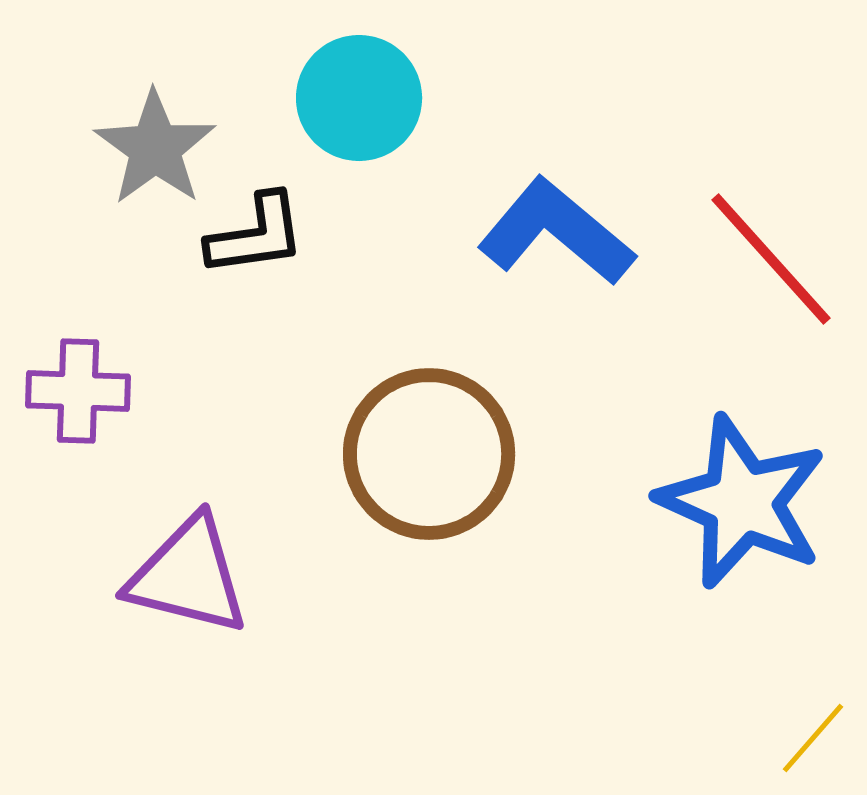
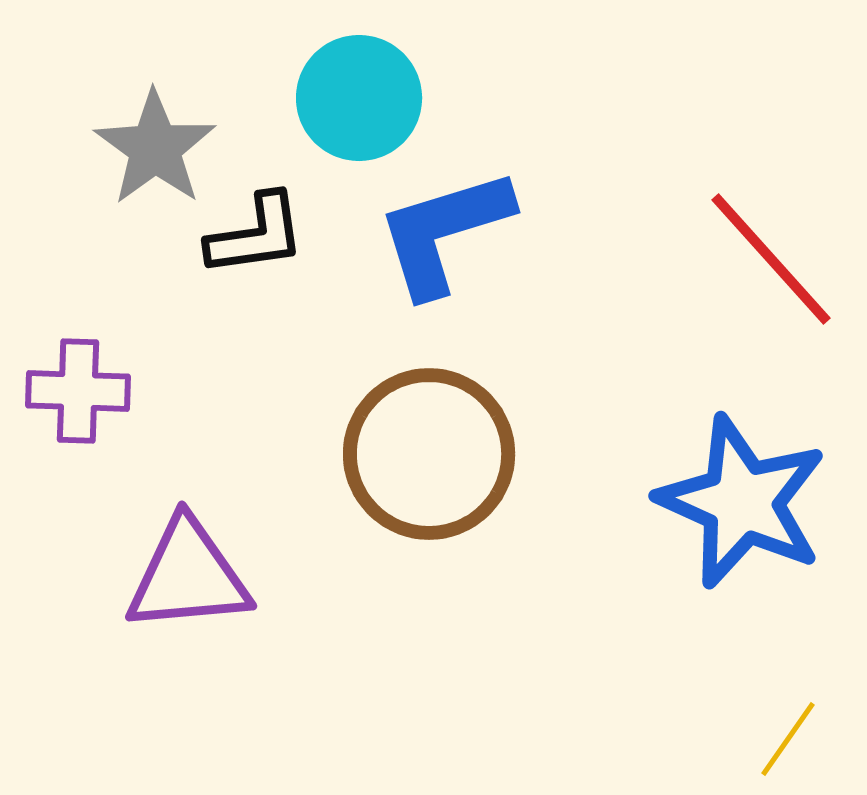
blue L-shape: moved 112 px left; rotated 57 degrees counterclockwise
purple triangle: rotated 19 degrees counterclockwise
yellow line: moved 25 px left, 1 px down; rotated 6 degrees counterclockwise
